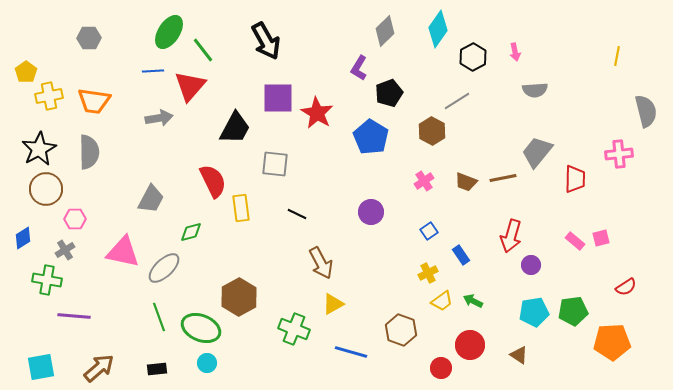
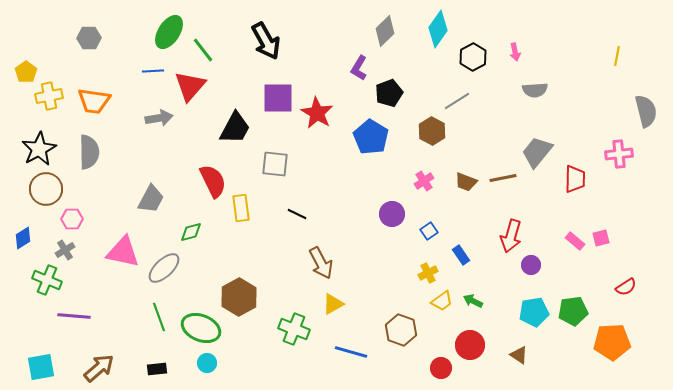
purple circle at (371, 212): moved 21 px right, 2 px down
pink hexagon at (75, 219): moved 3 px left
green cross at (47, 280): rotated 12 degrees clockwise
